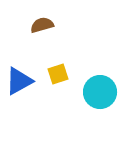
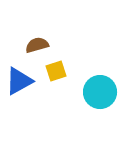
brown semicircle: moved 5 px left, 20 px down
yellow square: moved 2 px left, 3 px up
